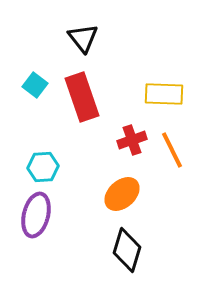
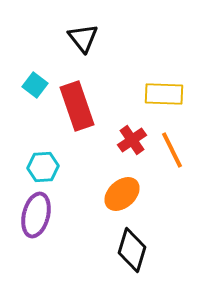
red rectangle: moved 5 px left, 9 px down
red cross: rotated 16 degrees counterclockwise
black diamond: moved 5 px right
